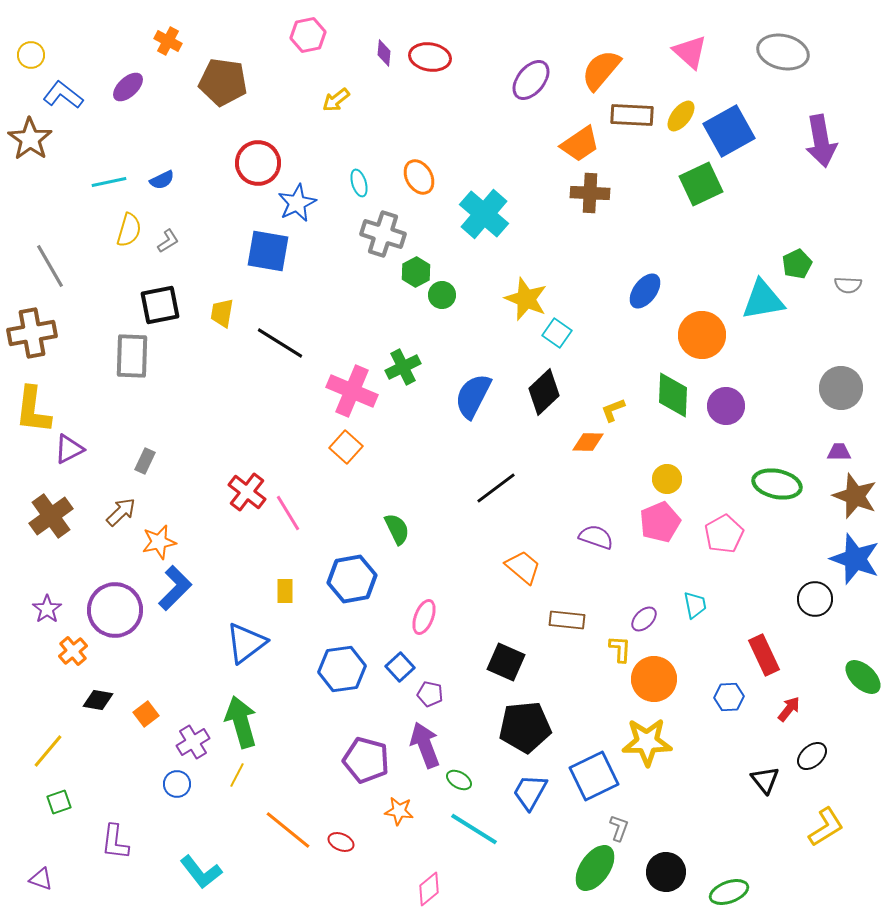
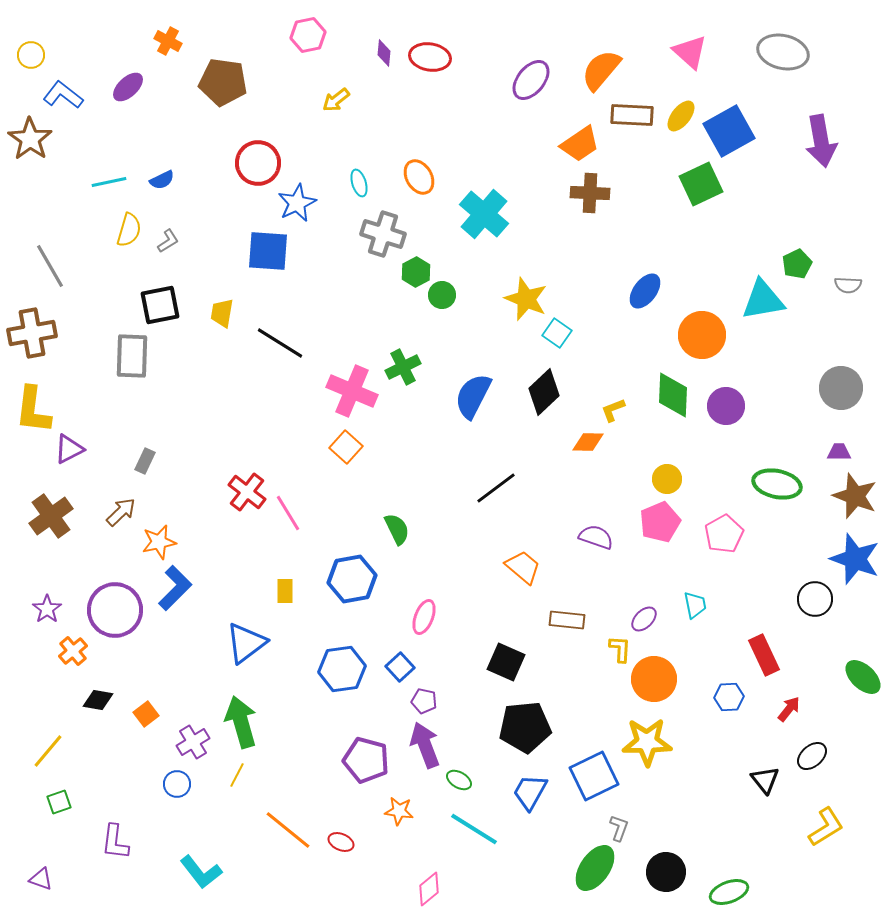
blue square at (268, 251): rotated 6 degrees counterclockwise
purple pentagon at (430, 694): moved 6 px left, 7 px down
